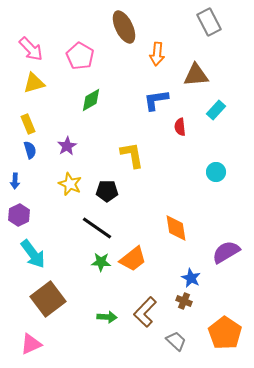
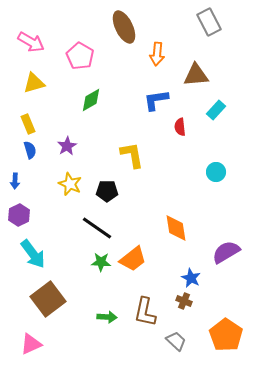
pink arrow: moved 7 px up; rotated 16 degrees counterclockwise
brown L-shape: rotated 32 degrees counterclockwise
orange pentagon: moved 1 px right, 2 px down
